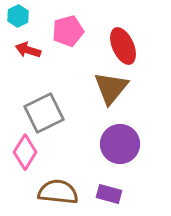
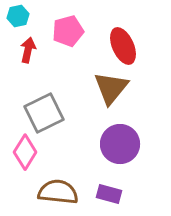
cyan hexagon: rotated 15 degrees clockwise
red arrow: rotated 85 degrees clockwise
